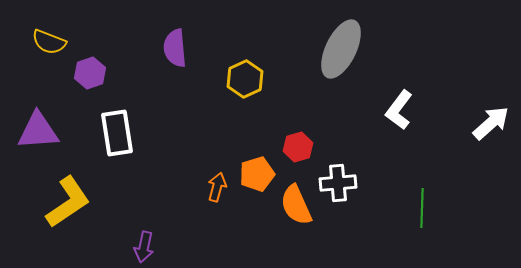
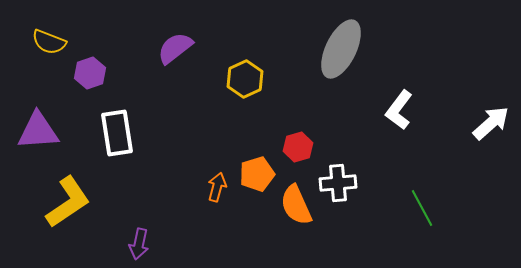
purple semicircle: rotated 57 degrees clockwise
green line: rotated 30 degrees counterclockwise
purple arrow: moved 5 px left, 3 px up
